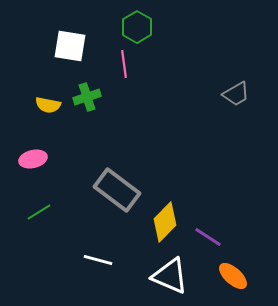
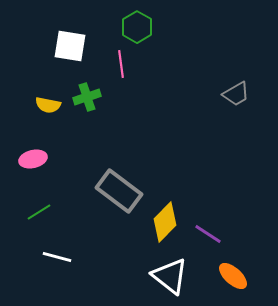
pink line: moved 3 px left
gray rectangle: moved 2 px right, 1 px down
purple line: moved 3 px up
white line: moved 41 px left, 3 px up
white triangle: rotated 15 degrees clockwise
